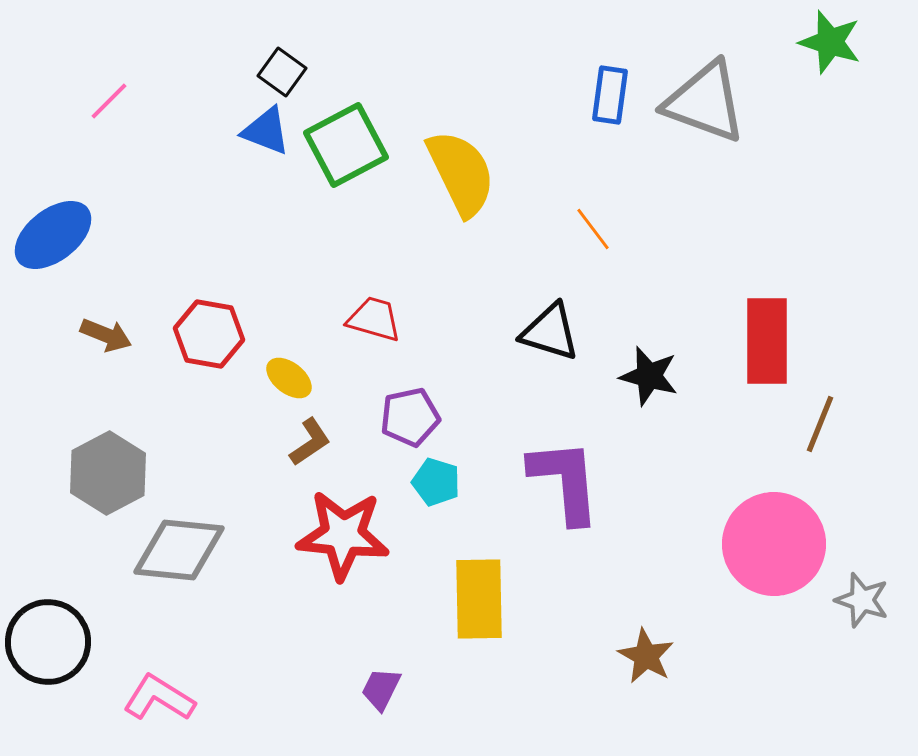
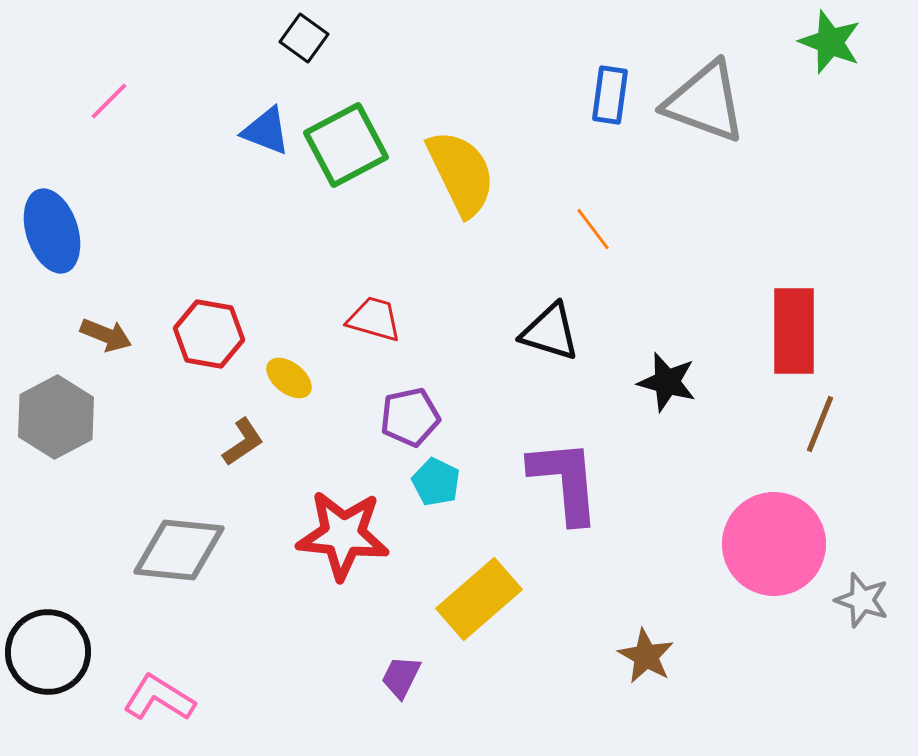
green star: rotated 4 degrees clockwise
black square: moved 22 px right, 34 px up
blue ellipse: moved 1 px left, 4 px up; rotated 70 degrees counterclockwise
red rectangle: moved 27 px right, 10 px up
black star: moved 18 px right, 6 px down
brown L-shape: moved 67 px left
gray hexagon: moved 52 px left, 56 px up
cyan pentagon: rotated 9 degrees clockwise
yellow rectangle: rotated 50 degrees clockwise
black circle: moved 10 px down
purple trapezoid: moved 20 px right, 12 px up
